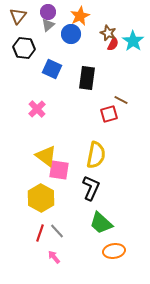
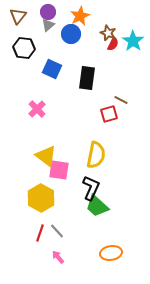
green trapezoid: moved 4 px left, 17 px up
orange ellipse: moved 3 px left, 2 px down
pink arrow: moved 4 px right
